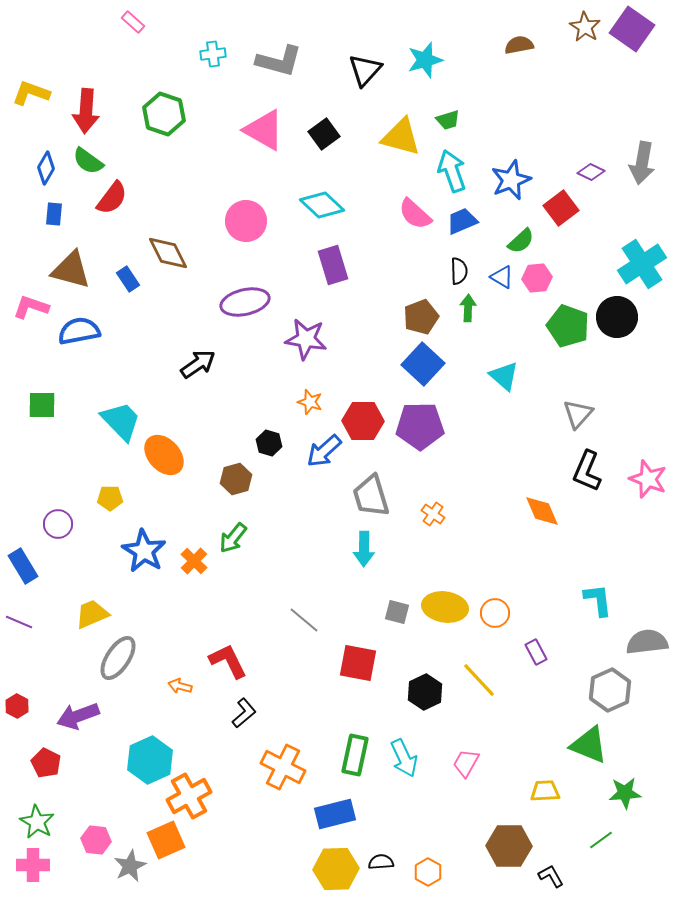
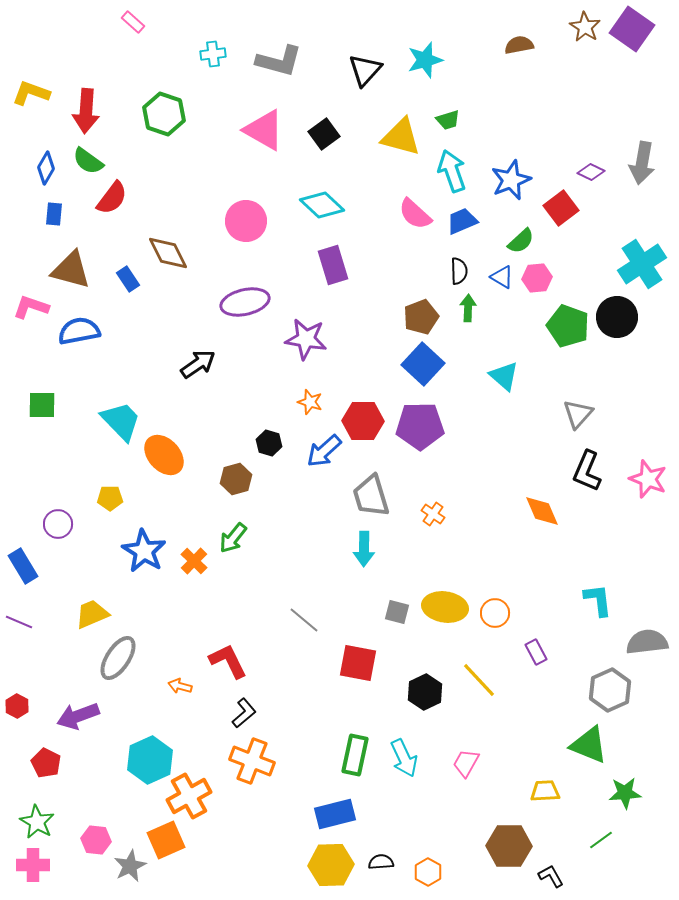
orange cross at (283, 767): moved 31 px left, 6 px up; rotated 6 degrees counterclockwise
yellow hexagon at (336, 869): moved 5 px left, 4 px up
